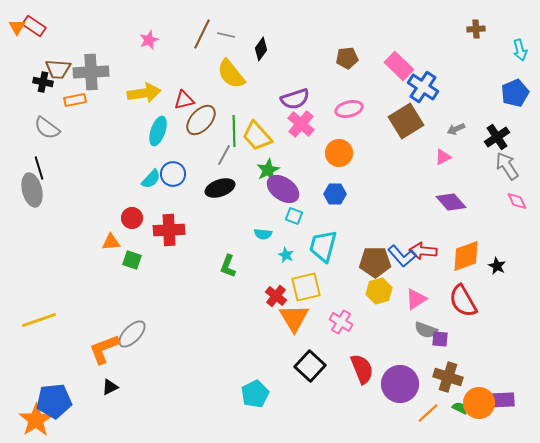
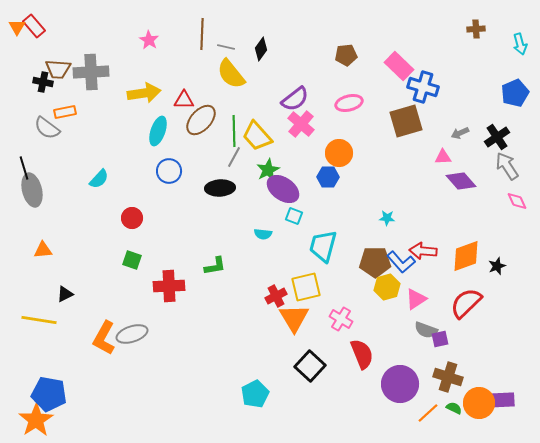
red rectangle at (34, 26): rotated 15 degrees clockwise
brown line at (202, 34): rotated 24 degrees counterclockwise
gray line at (226, 35): moved 12 px down
pink star at (149, 40): rotated 18 degrees counterclockwise
cyan arrow at (520, 50): moved 6 px up
brown pentagon at (347, 58): moved 1 px left, 3 px up
blue cross at (423, 87): rotated 16 degrees counterclockwise
purple semicircle at (295, 99): rotated 20 degrees counterclockwise
orange rectangle at (75, 100): moved 10 px left, 12 px down
red triangle at (184, 100): rotated 15 degrees clockwise
pink ellipse at (349, 109): moved 6 px up
brown square at (406, 121): rotated 16 degrees clockwise
gray arrow at (456, 129): moved 4 px right, 4 px down
gray line at (224, 155): moved 10 px right, 2 px down
pink triangle at (443, 157): rotated 24 degrees clockwise
black line at (39, 168): moved 15 px left
blue circle at (173, 174): moved 4 px left, 3 px up
cyan semicircle at (151, 179): moved 52 px left
black ellipse at (220, 188): rotated 16 degrees clockwise
blue hexagon at (335, 194): moved 7 px left, 17 px up
purple diamond at (451, 202): moved 10 px right, 21 px up
red cross at (169, 230): moved 56 px down
orange triangle at (111, 242): moved 68 px left, 8 px down
cyan star at (286, 255): moved 101 px right, 37 px up; rotated 21 degrees counterclockwise
blue L-shape at (402, 256): moved 1 px left, 6 px down
green L-shape at (228, 266): moved 13 px left; rotated 120 degrees counterclockwise
black star at (497, 266): rotated 24 degrees clockwise
yellow hexagon at (379, 291): moved 8 px right, 4 px up
red cross at (276, 296): rotated 25 degrees clockwise
red semicircle at (463, 301): moved 3 px right, 2 px down; rotated 76 degrees clockwise
yellow line at (39, 320): rotated 28 degrees clockwise
pink cross at (341, 322): moved 3 px up
gray ellipse at (132, 334): rotated 28 degrees clockwise
purple square at (440, 339): rotated 18 degrees counterclockwise
orange L-shape at (104, 349): moved 11 px up; rotated 40 degrees counterclockwise
red semicircle at (362, 369): moved 15 px up
black triangle at (110, 387): moved 45 px left, 93 px up
blue pentagon at (54, 401): moved 5 px left, 7 px up; rotated 16 degrees clockwise
green semicircle at (460, 408): moved 6 px left
